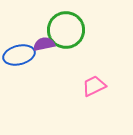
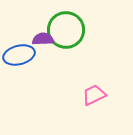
purple semicircle: moved 1 px left, 5 px up; rotated 10 degrees clockwise
pink trapezoid: moved 9 px down
